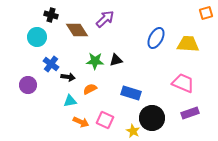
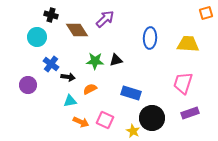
blue ellipse: moved 6 px left; rotated 25 degrees counterclockwise
pink trapezoid: rotated 95 degrees counterclockwise
